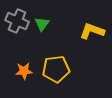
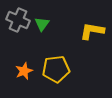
gray cross: moved 1 px right, 1 px up
yellow L-shape: rotated 10 degrees counterclockwise
orange star: rotated 18 degrees counterclockwise
